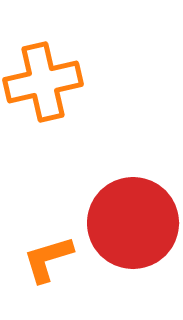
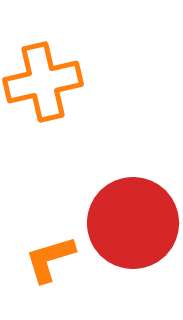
orange L-shape: moved 2 px right
